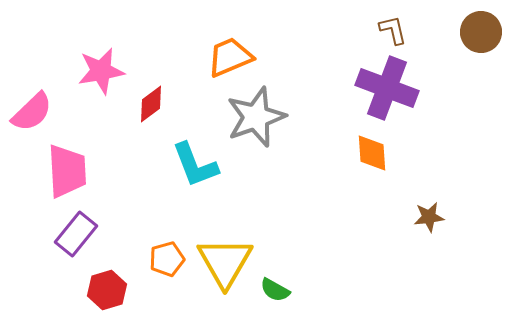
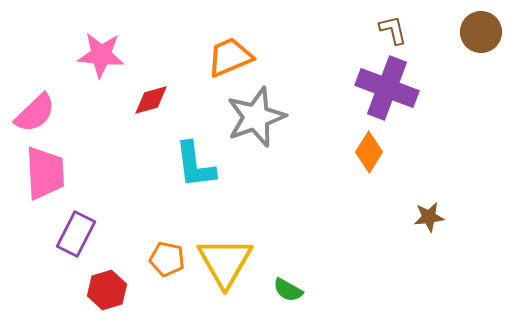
pink star: moved 16 px up; rotated 15 degrees clockwise
red diamond: moved 4 px up; rotated 21 degrees clockwise
pink semicircle: moved 3 px right, 1 px down
orange diamond: moved 3 px left, 1 px up; rotated 36 degrees clockwise
cyan L-shape: rotated 14 degrees clockwise
pink trapezoid: moved 22 px left, 2 px down
purple rectangle: rotated 12 degrees counterclockwise
orange pentagon: rotated 28 degrees clockwise
green semicircle: moved 13 px right
